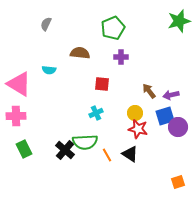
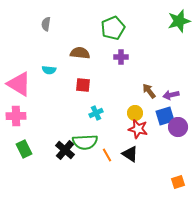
gray semicircle: rotated 16 degrees counterclockwise
red square: moved 19 px left, 1 px down
